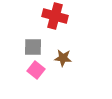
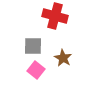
gray square: moved 1 px up
brown star: rotated 24 degrees clockwise
